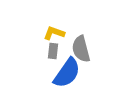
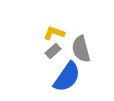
gray rectangle: rotated 42 degrees clockwise
blue semicircle: moved 4 px down
